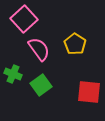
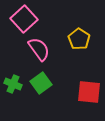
yellow pentagon: moved 4 px right, 5 px up
green cross: moved 10 px down
green square: moved 2 px up
